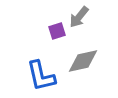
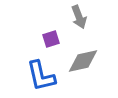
gray arrow: rotated 60 degrees counterclockwise
purple square: moved 6 px left, 8 px down
